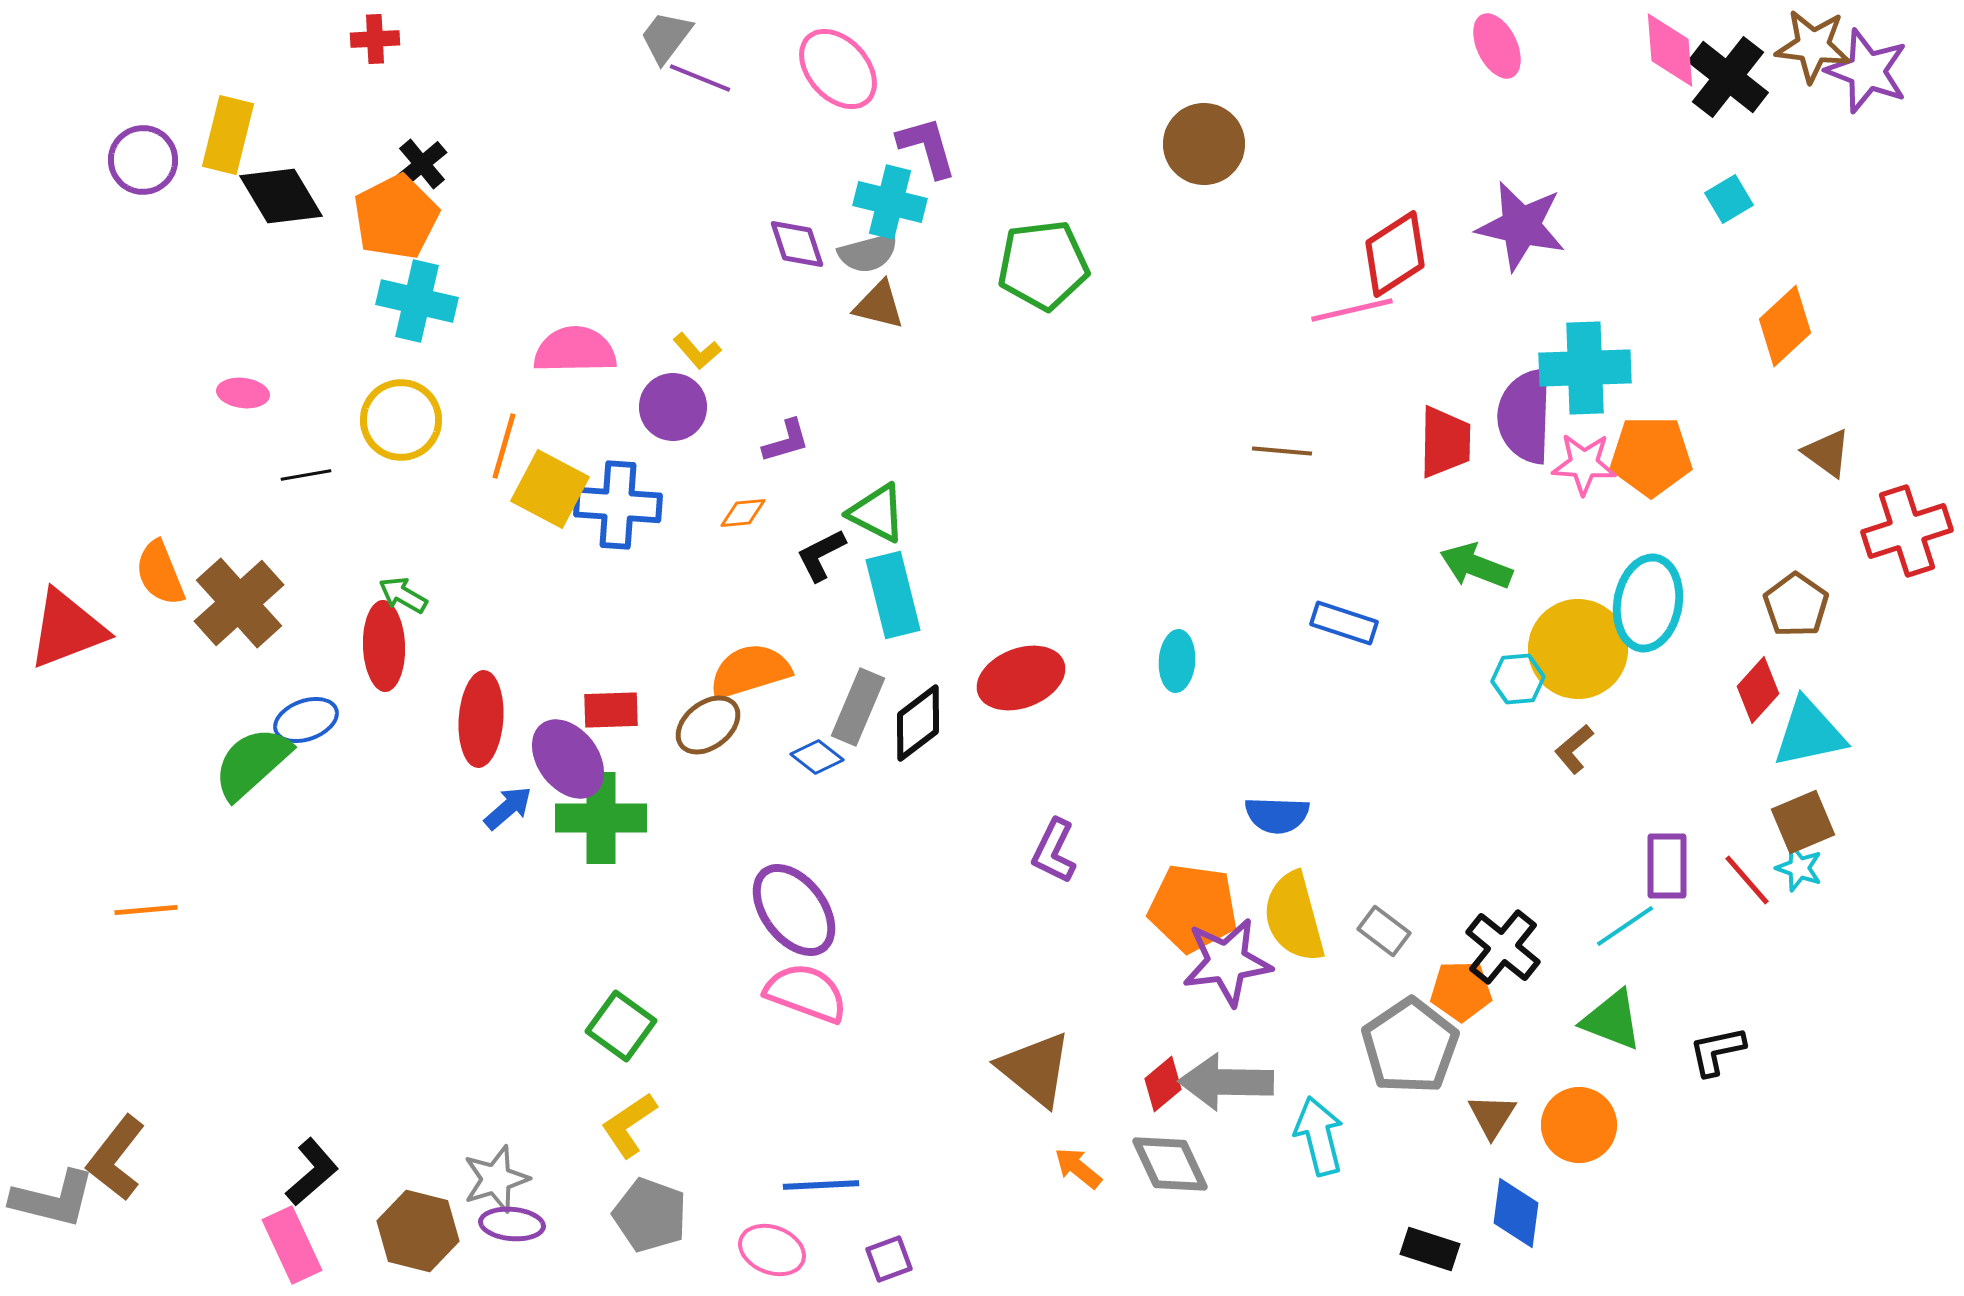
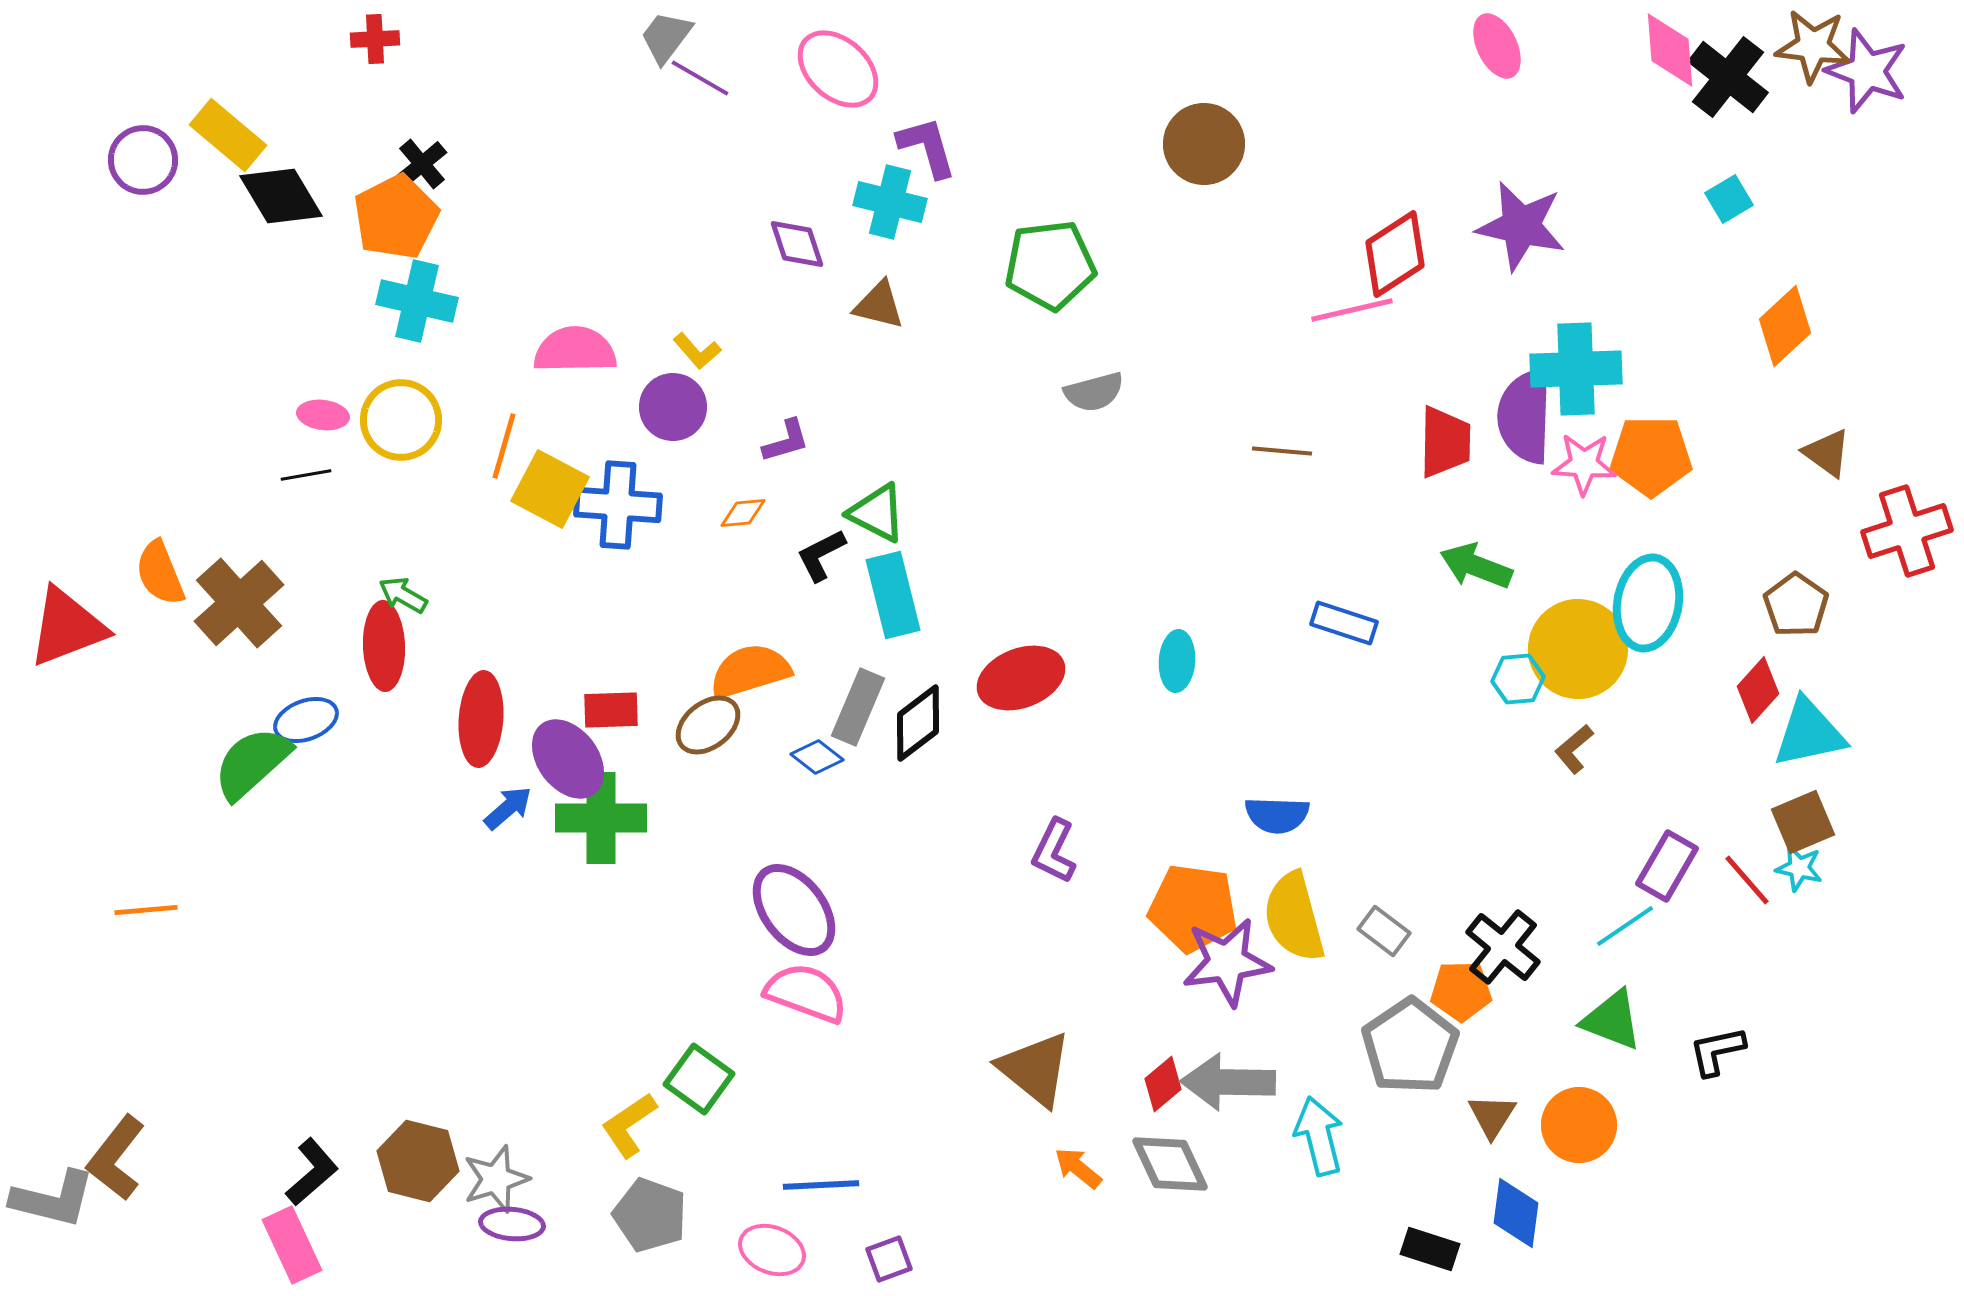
pink ellipse at (838, 69): rotated 6 degrees counterclockwise
purple line at (700, 78): rotated 8 degrees clockwise
yellow rectangle at (228, 135): rotated 64 degrees counterclockwise
gray semicircle at (868, 253): moved 226 px right, 139 px down
green pentagon at (1043, 265): moved 7 px right
cyan cross at (1585, 368): moved 9 px left, 1 px down
pink ellipse at (243, 393): moved 80 px right, 22 px down
red triangle at (67, 629): moved 2 px up
purple rectangle at (1667, 866): rotated 30 degrees clockwise
cyan star at (1799, 868): rotated 6 degrees counterclockwise
green square at (621, 1026): moved 78 px right, 53 px down
gray arrow at (1226, 1082): moved 2 px right
brown hexagon at (418, 1231): moved 70 px up
